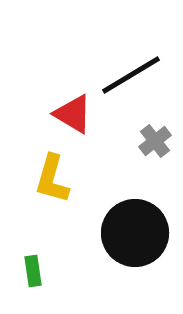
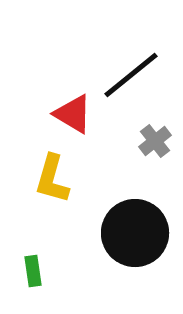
black line: rotated 8 degrees counterclockwise
